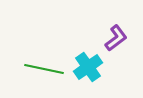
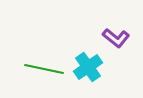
purple L-shape: rotated 76 degrees clockwise
